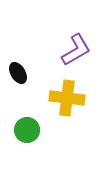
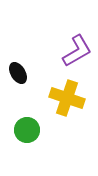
purple L-shape: moved 1 px right, 1 px down
yellow cross: rotated 12 degrees clockwise
